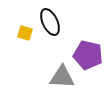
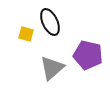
yellow square: moved 1 px right, 1 px down
gray triangle: moved 10 px left, 9 px up; rotated 44 degrees counterclockwise
